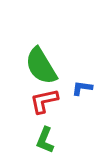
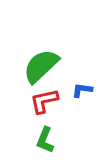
green semicircle: rotated 78 degrees clockwise
blue L-shape: moved 2 px down
